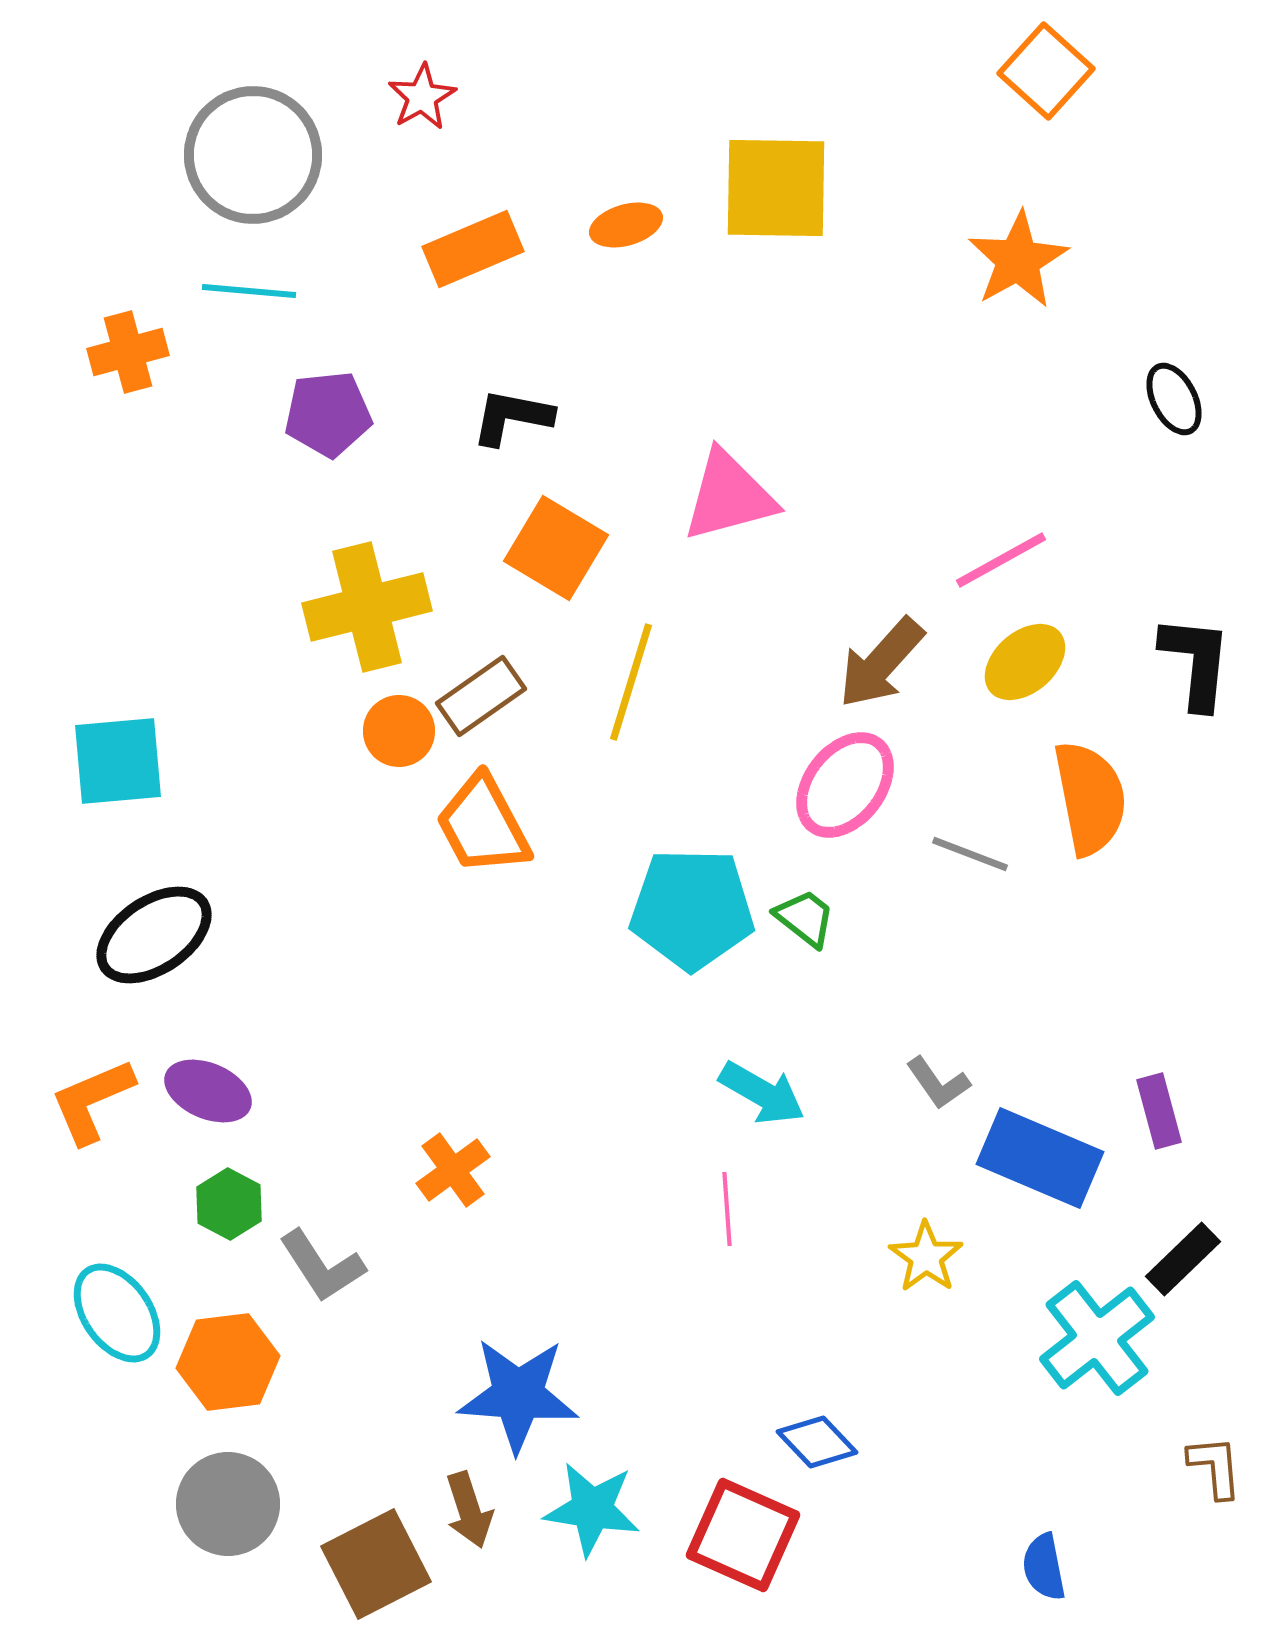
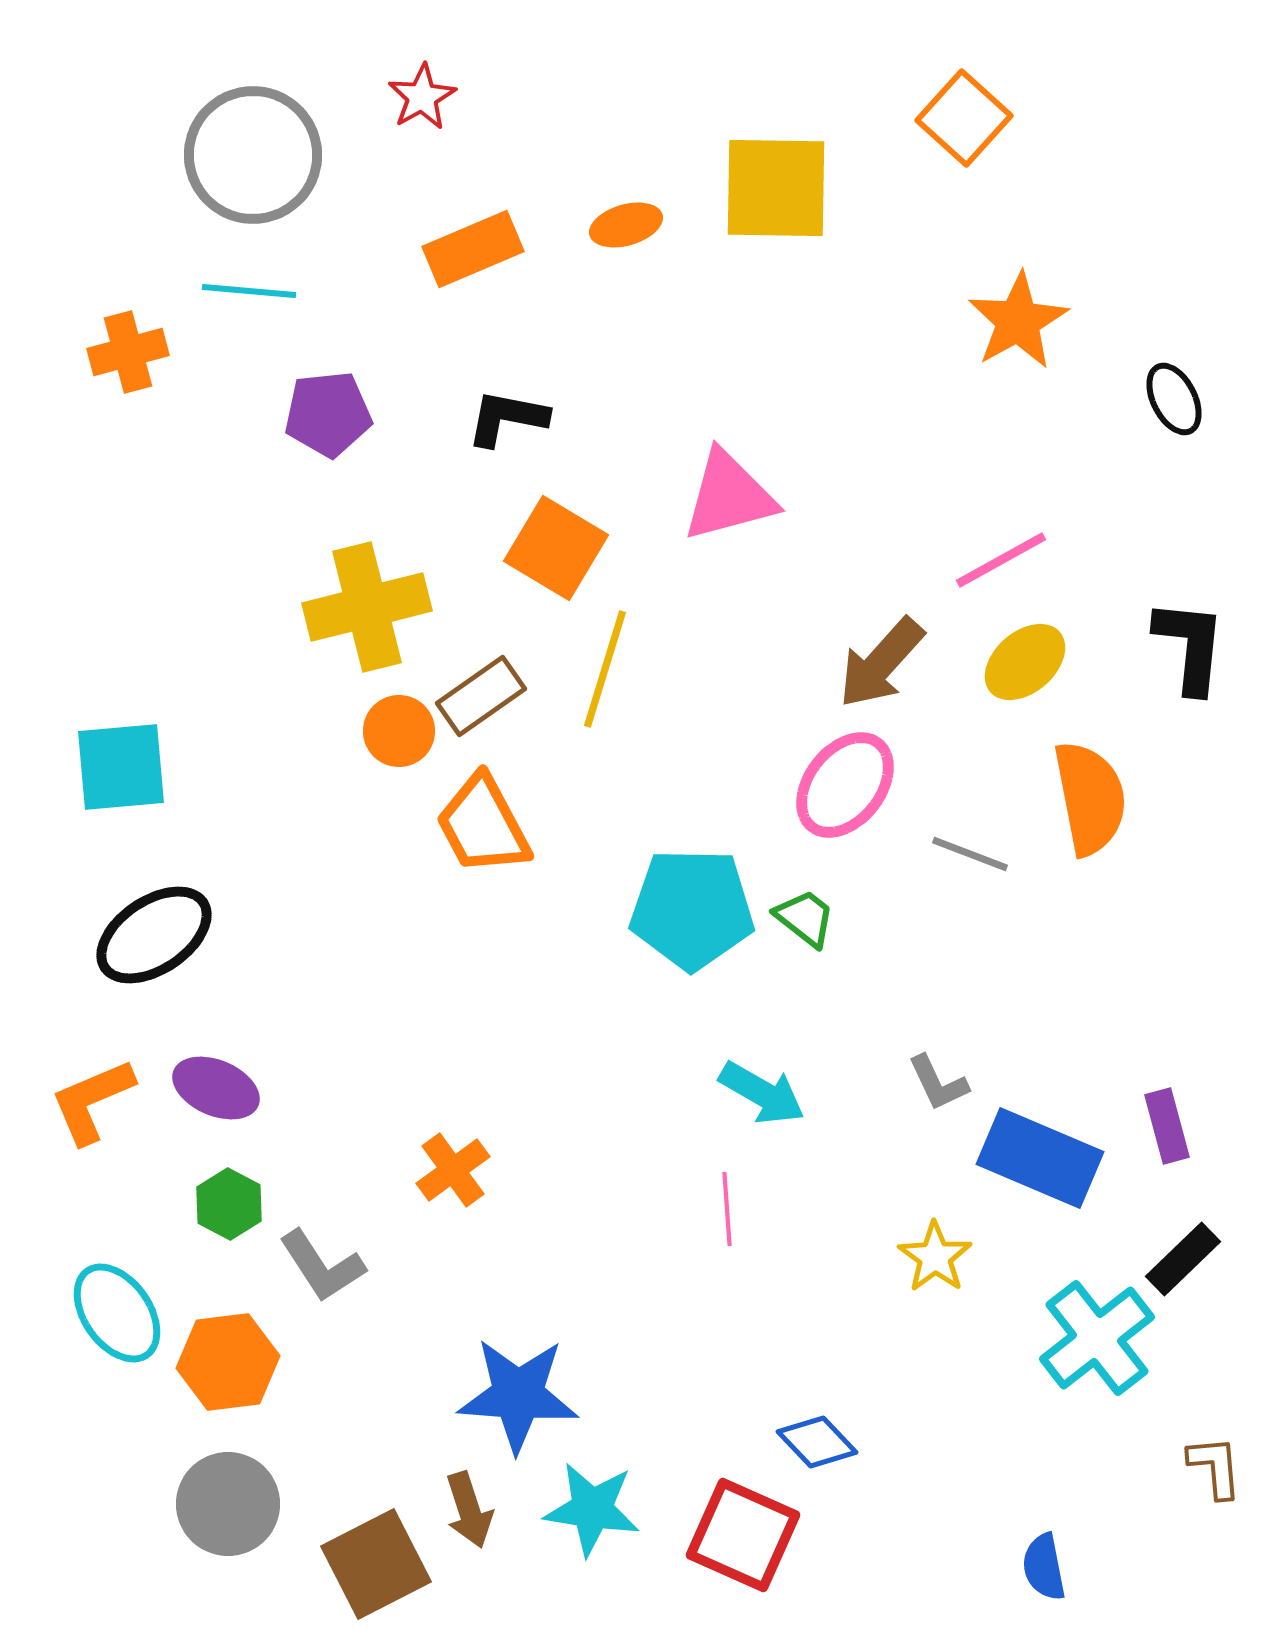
orange square at (1046, 71): moved 82 px left, 47 px down
orange star at (1018, 260): moved 61 px down
black L-shape at (512, 417): moved 5 px left, 1 px down
black L-shape at (1196, 662): moved 6 px left, 16 px up
yellow line at (631, 682): moved 26 px left, 13 px up
cyan square at (118, 761): moved 3 px right, 6 px down
gray L-shape at (938, 1083): rotated 10 degrees clockwise
purple ellipse at (208, 1091): moved 8 px right, 3 px up
purple rectangle at (1159, 1111): moved 8 px right, 15 px down
yellow star at (926, 1257): moved 9 px right
